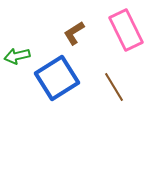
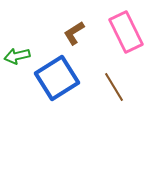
pink rectangle: moved 2 px down
